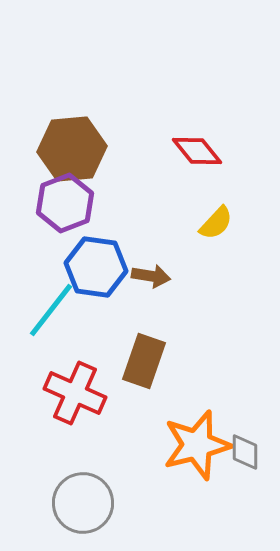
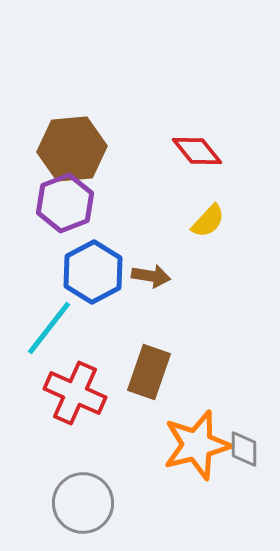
yellow semicircle: moved 8 px left, 2 px up
blue hexagon: moved 3 px left, 5 px down; rotated 24 degrees clockwise
cyan line: moved 2 px left, 18 px down
brown rectangle: moved 5 px right, 11 px down
gray diamond: moved 1 px left, 3 px up
